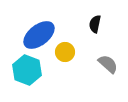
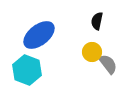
black semicircle: moved 2 px right, 3 px up
yellow circle: moved 27 px right
gray semicircle: rotated 10 degrees clockwise
